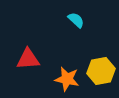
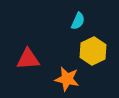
cyan semicircle: moved 2 px right, 1 px down; rotated 72 degrees clockwise
yellow hexagon: moved 8 px left, 20 px up; rotated 16 degrees counterclockwise
